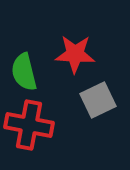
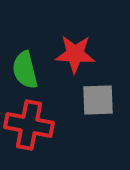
green semicircle: moved 1 px right, 2 px up
gray square: rotated 24 degrees clockwise
